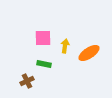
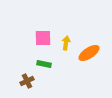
yellow arrow: moved 1 px right, 3 px up
